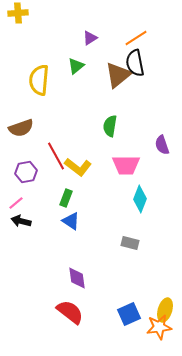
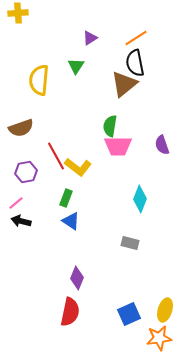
green triangle: rotated 18 degrees counterclockwise
brown triangle: moved 6 px right, 9 px down
pink trapezoid: moved 8 px left, 19 px up
purple diamond: rotated 30 degrees clockwise
red semicircle: rotated 64 degrees clockwise
orange star: moved 11 px down
